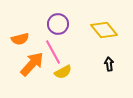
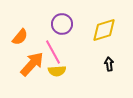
purple circle: moved 4 px right
yellow diamond: rotated 68 degrees counterclockwise
orange semicircle: moved 2 px up; rotated 36 degrees counterclockwise
yellow semicircle: moved 6 px left, 1 px up; rotated 24 degrees clockwise
